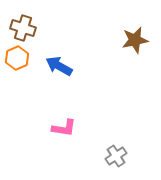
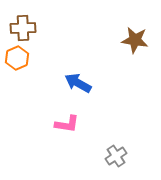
brown cross: rotated 20 degrees counterclockwise
brown star: rotated 20 degrees clockwise
blue arrow: moved 19 px right, 17 px down
pink L-shape: moved 3 px right, 4 px up
